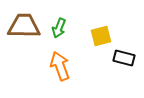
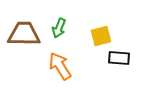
brown trapezoid: moved 8 px down
black rectangle: moved 5 px left; rotated 10 degrees counterclockwise
orange arrow: rotated 12 degrees counterclockwise
